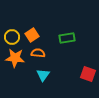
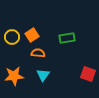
orange star: moved 1 px left, 18 px down; rotated 12 degrees counterclockwise
